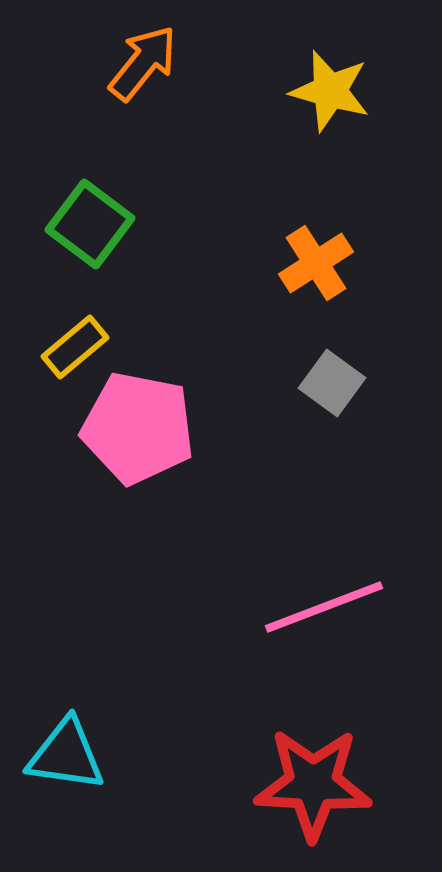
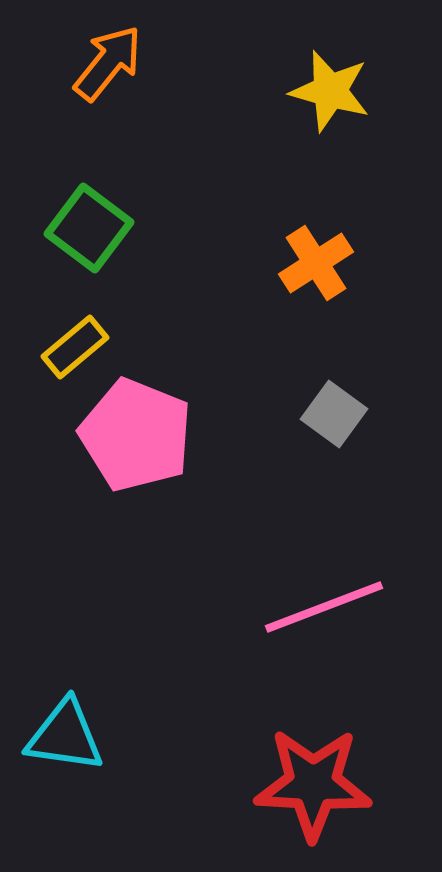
orange arrow: moved 35 px left
green square: moved 1 px left, 4 px down
gray square: moved 2 px right, 31 px down
pink pentagon: moved 2 px left, 7 px down; rotated 11 degrees clockwise
cyan triangle: moved 1 px left, 19 px up
